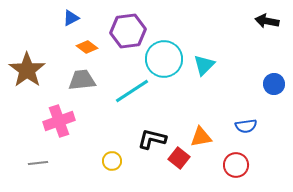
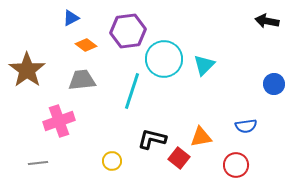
orange diamond: moved 1 px left, 2 px up
cyan line: rotated 39 degrees counterclockwise
